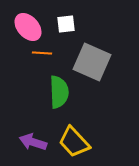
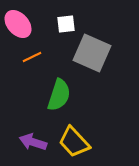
pink ellipse: moved 10 px left, 3 px up
orange line: moved 10 px left, 4 px down; rotated 30 degrees counterclockwise
gray square: moved 9 px up
green semicircle: moved 3 px down; rotated 20 degrees clockwise
